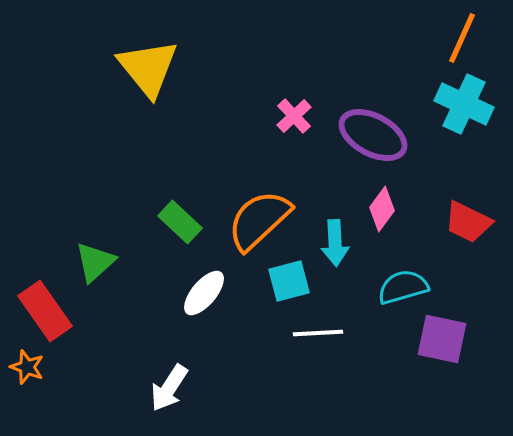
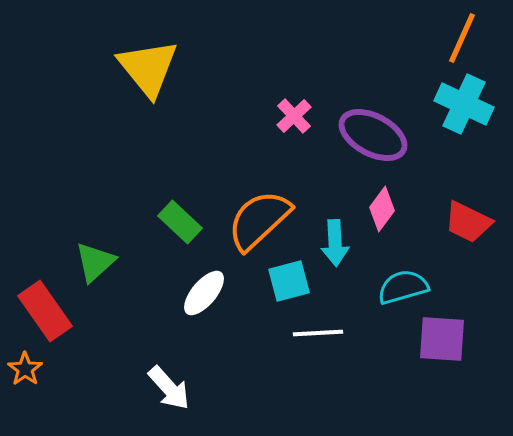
purple square: rotated 8 degrees counterclockwise
orange star: moved 2 px left, 2 px down; rotated 16 degrees clockwise
white arrow: rotated 75 degrees counterclockwise
